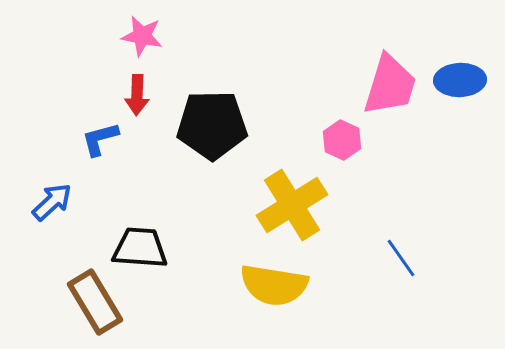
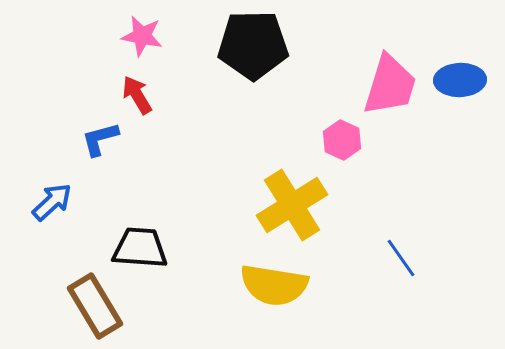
red arrow: rotated 147 degrees clockwise
black pentagon: moved 41 px right, 80 px up
brown rectangle: moved 4 px down
